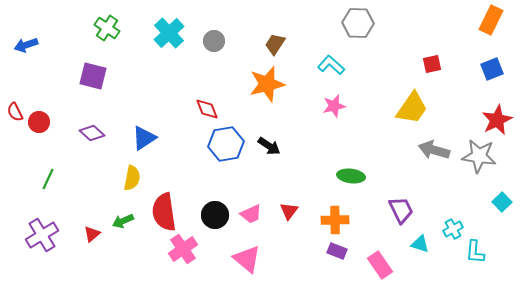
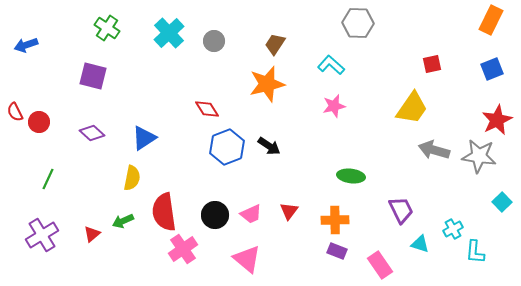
red diamond at (207, 109): rotated 10 degrees counterclockwise
blue hexagon at (226, 144): moved 1 px right, 3 px down; rotated 12 degrees counterclockwise
